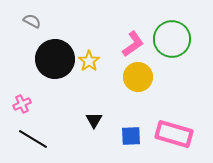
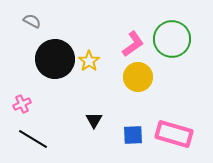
blue square: moved 2 px right, 1 px up
